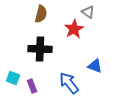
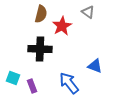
red star: moved 12 px left, 3 px up
